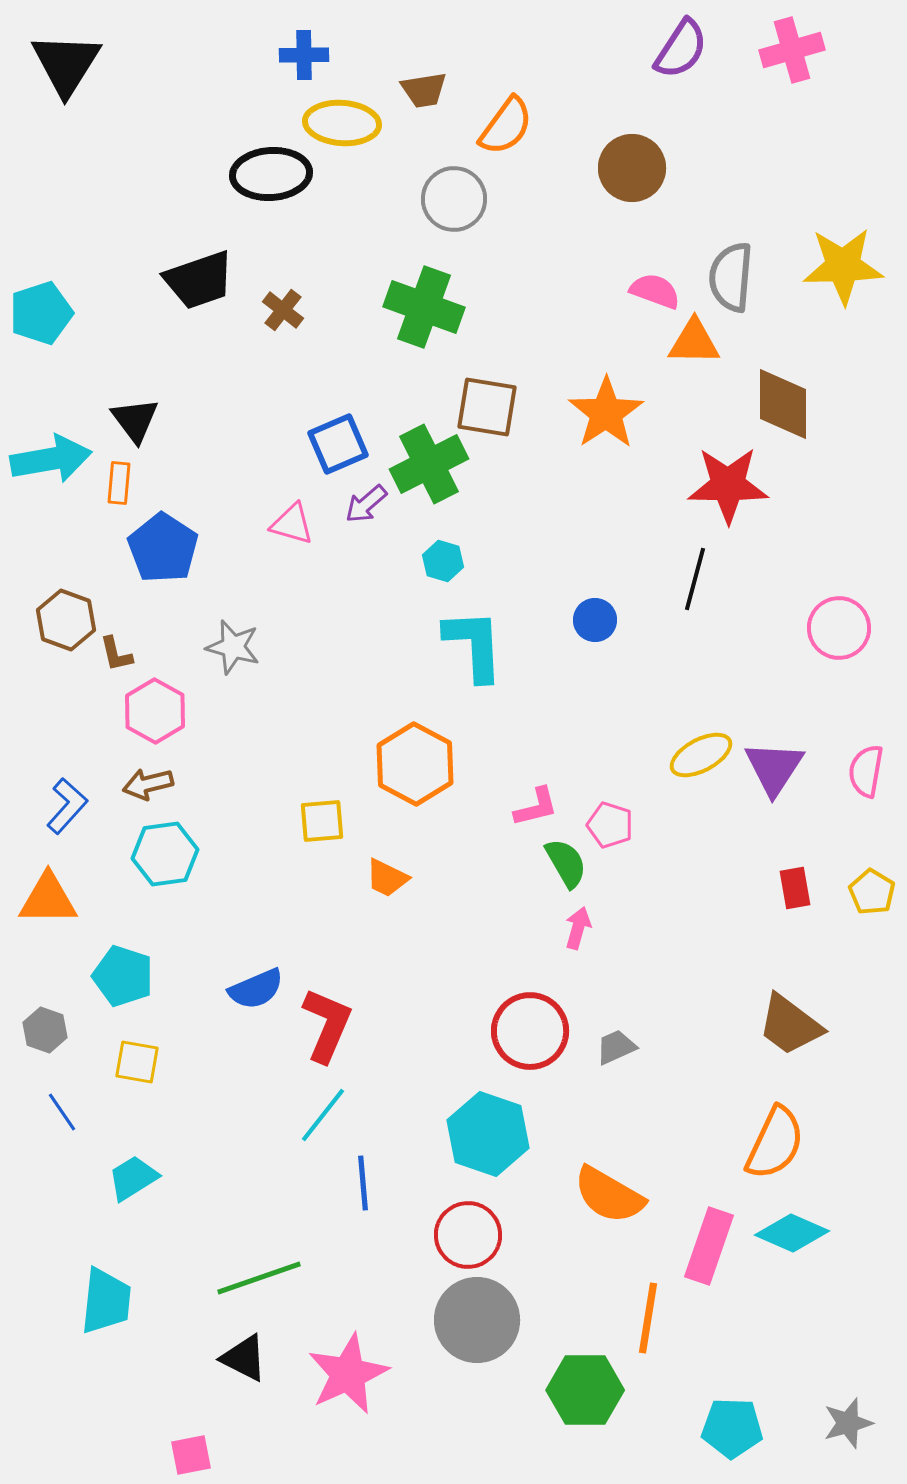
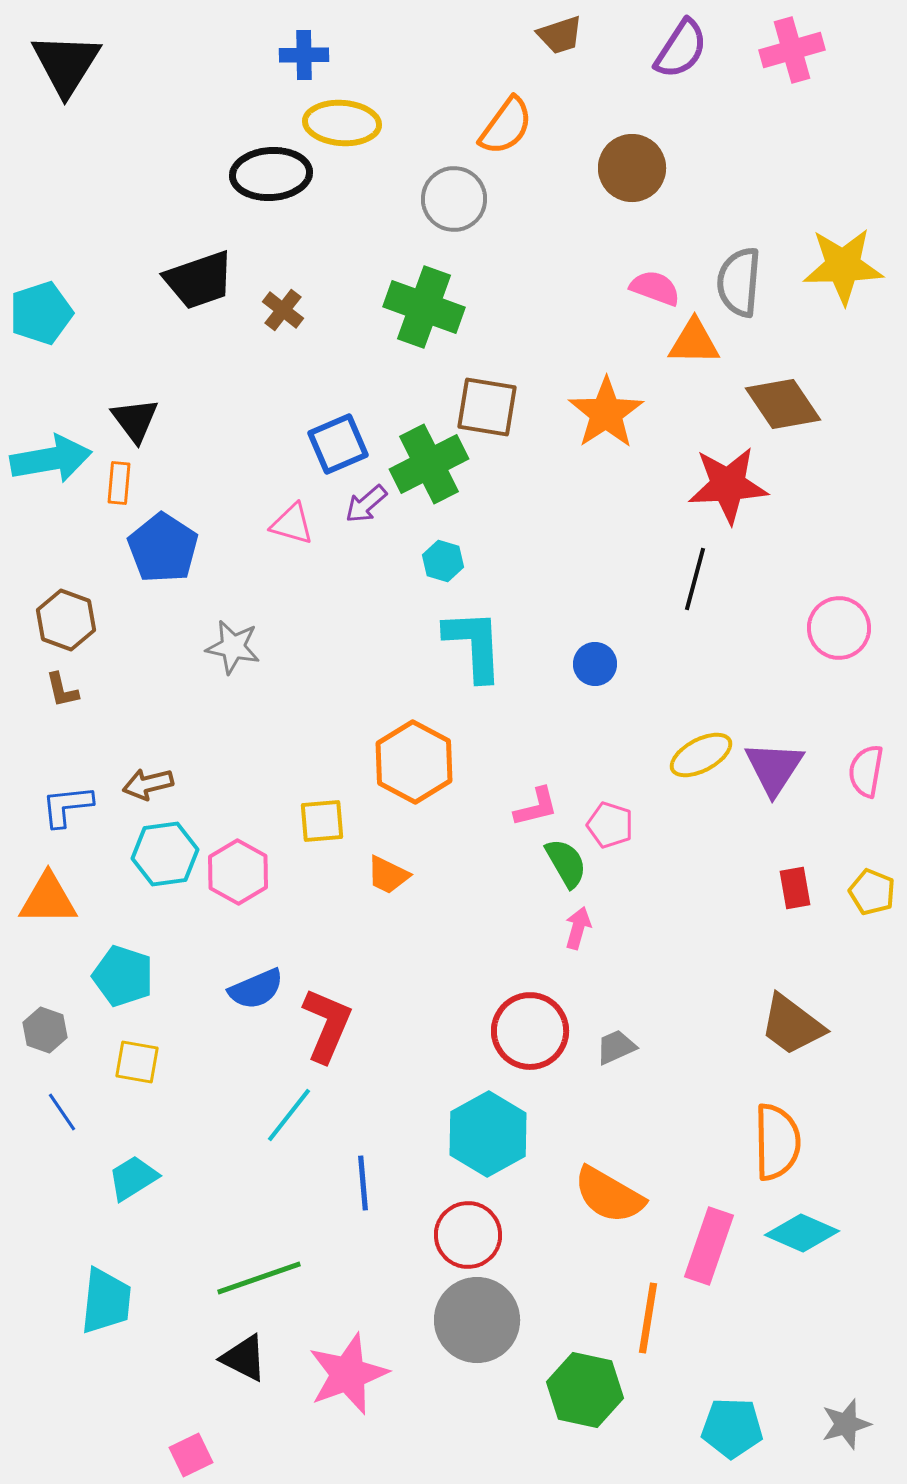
brown trapezoid at (424, 90): moved 136 px right, 55 px up; rotated 9 degrees counterclockwise
gray semicircle at (731, 277): moved 8 px right, 5 px down
pink semicircle at (655, 291): moved 3 px up
brown diamond at (783, 404): rotated 34 degrees counterclockwise
red star at (728, 485): rotated 4 degrees counterclockwise
blue circle at (595, 620): moved 44 px down
gray star at (233, 647): rotated 4 degrees counterclockwise
brown L-shape at (116, 654): moved 54 px left, 36 px down
pink hexagon at (155, 711): moved 83 px right, 161 px down
orange hexagon at (415, 764): moved 1 px left, 2 px up
blue L-shape at (67, 806): rotated 138 degrees counterclockwise
orange trapezoid at (387, 878): moved 1 px right, 3 px up
yellow pentagon at (872, 892): rotated 9 degrees counterclockwise
brown trapezoid at (790, 1025): moved 2 px right
cyan line at (323, 1115): moved 34 px left
cyan hexagon at (488, 1134): rotated 12 degrees clockwise
orange semicircle at (775, 1143): moved 2 px right, 1 px up; rotated 26 degrees counterclockwise
cyan diamond at (792, 1233): moved 10 px right
pink star at (348, 1374): rotated 4 degrees clockwise
green hexagon at (585, 1390): rotated 12 degrees clockwise
gray star at (848, 1423): moved 2 px left, 1 px down
pink square at (191, 1455): rotated 15 degrees counterclockwise
